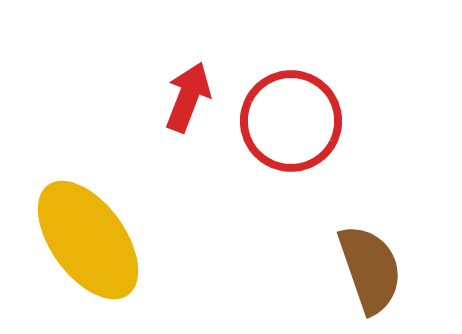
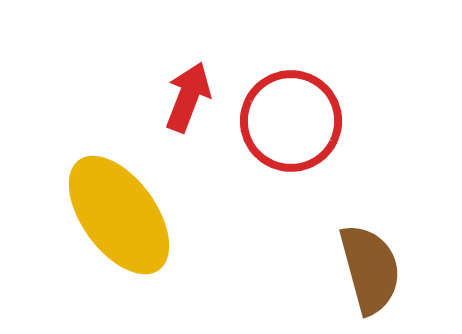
yellow ellipse: moved 31 px right, 25 px up
brown semicircle: rotated 4 degrees clockwise
